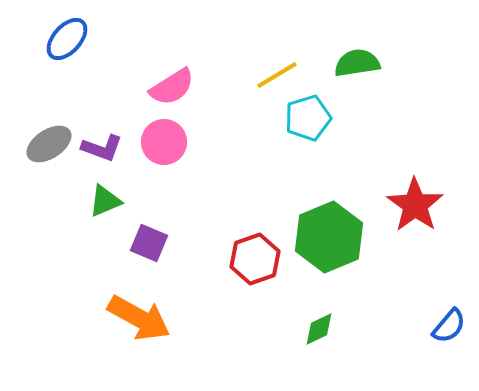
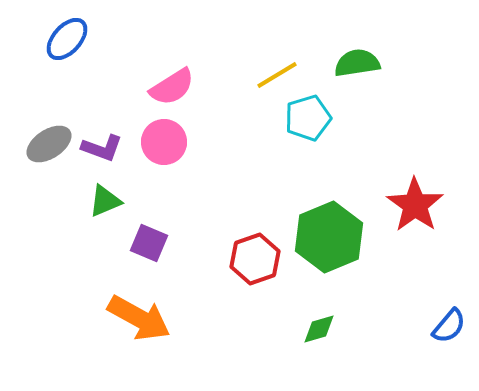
green diamond: rotated 9 degrees clockwise
